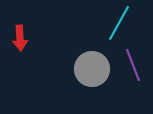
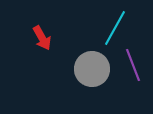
cyan line: moved 4 px left, 5 px down
red arrow: moved 22 px right; rotated 25 degrees counterclockwise
